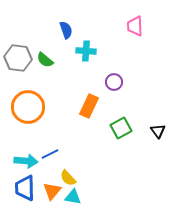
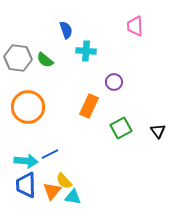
yellow semicircle: moved 4 px left, 3 px down
blue trapezoid: moved 1 px right, 3 px up
